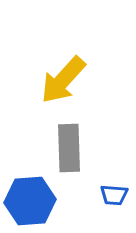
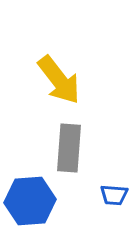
yellow arrow: moved 4 px left; rotated 80 degrees counterclockwise
gray rectangle: rotated 6 degrees clockwise
